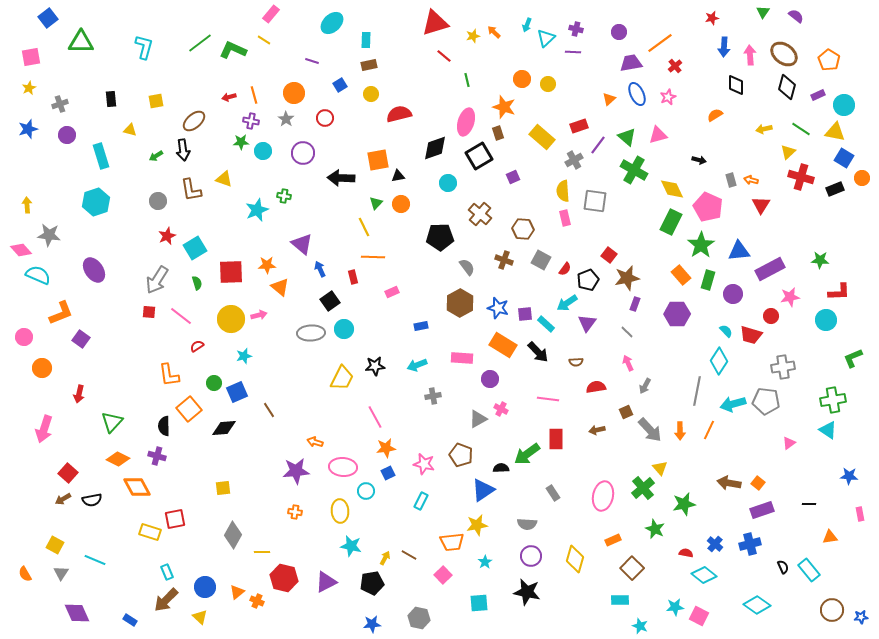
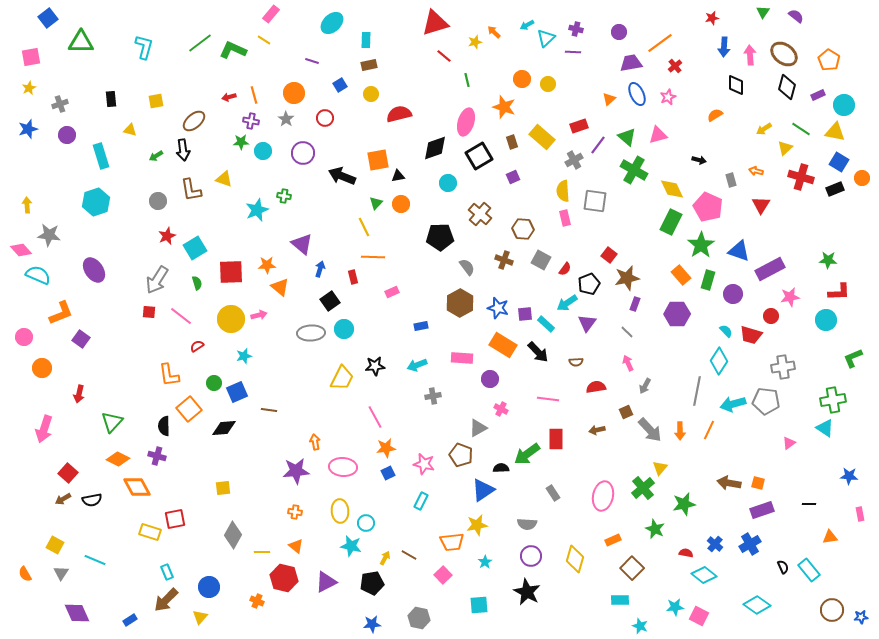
cyan arrow at (527, 25): rotated 40 degrees clockwise
yellow star at (473, 36): moved 2 px right, 6 px down
yellow arrow at (764, 129): rotated 21 degrees counterclockwise
brown rectangle at (498, 133): moved 14 px right, 9 px down
yellow triangle at (788, 152): moved 3 px left, 4 px up
blue square at (844, 158): moved 5 px left, 4 px down
black arrow at (341, 178): moved 1 px right, 2 px up; rotated 20 degrees clockwise
orange arrow at (751, 180): moved 5 px right, 9 px up
blue triangle at (739, 251): rotated 25 degrees clockwise
green star at (820, 260): moved 8 px right
blue arrow at (320, 269): rotated 42 degrees clockwise
black pentagon at (588, 280): moved 1 px right, 4 px down
brown line at (269, 410): rotated 49 degrees counterclockwise
gray triangle at (478, 419): moved 9 px down
cyan triangle at (828, 430): moved 3 px left, 2 px up
orange arrow at (315, 442): rotated 63 degrees clockwise
yellow triangle at (660, 468): rotated 21 degrees clockwise
orange square at (758, 483): rotated 24 degrees counterclockwise
cyan circle at (366, 491): moved 32 px down
blue cross at (750, 544): rotated 15 degrees counterclockwise
blue circle at (205, 587): moved 4 px right
orange triangle at (237, 592): moved 59 px right, 46 px up; rotated 42 degrees counterclockwise
black star at (527, 592): rotated 16 degrees clockwise
cyan square at (479, 603): moved 2 px down
yellow triangle at (200, 617): rotated 28 degrees clockwise
blue rectangle at (130, 620): rotated 64 degrees counterclockwise
